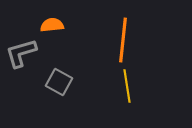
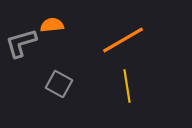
orange line: rotated 54 degrees clockwise
gray L-shape: moved 10 px up
gray square: moved 2 px down
